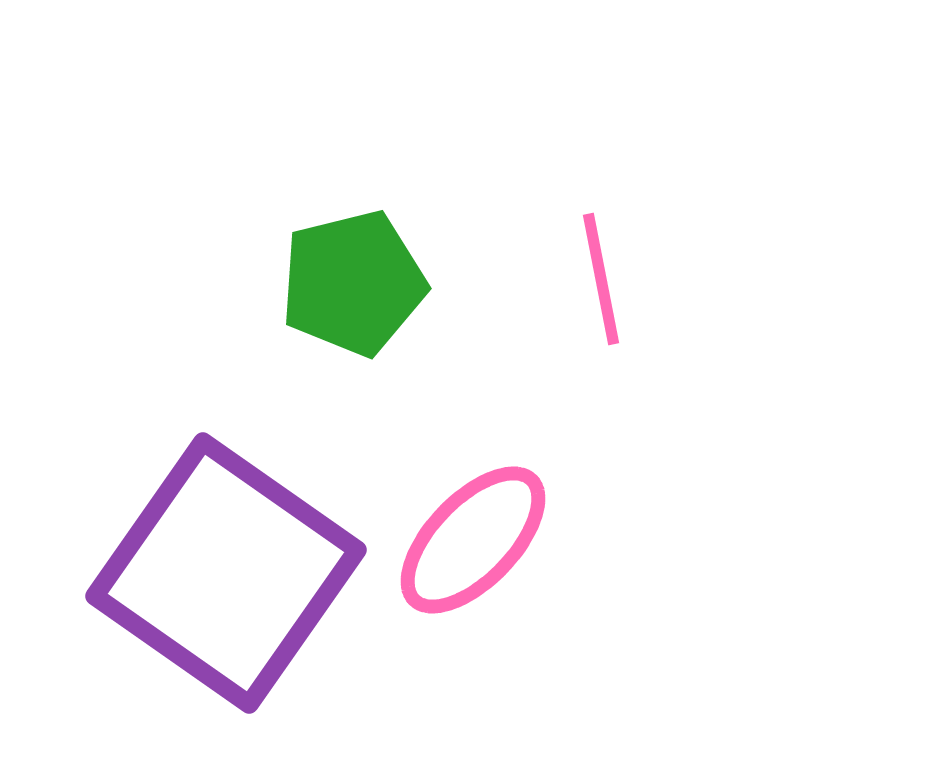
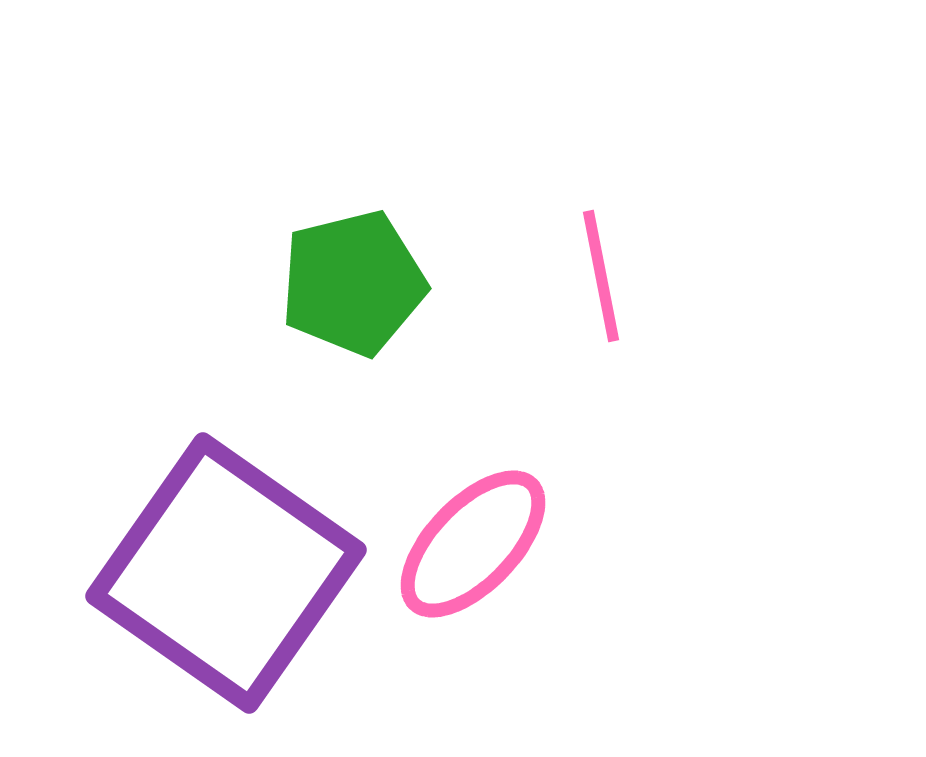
pink line: moved 3 px up
pink ellipse: moved 4 px down
